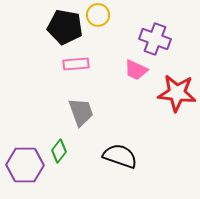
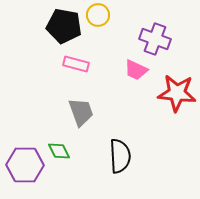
black pentagon: moved 1 px left, 1 px up
pink rectangle: rotated 20 degrees clockwise
green diamond: rotated 65 degrees counterclockwise
black semicircle: rotated 68 degrees clockwise
